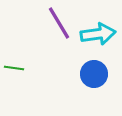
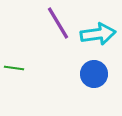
purple line: moved 1 px left
